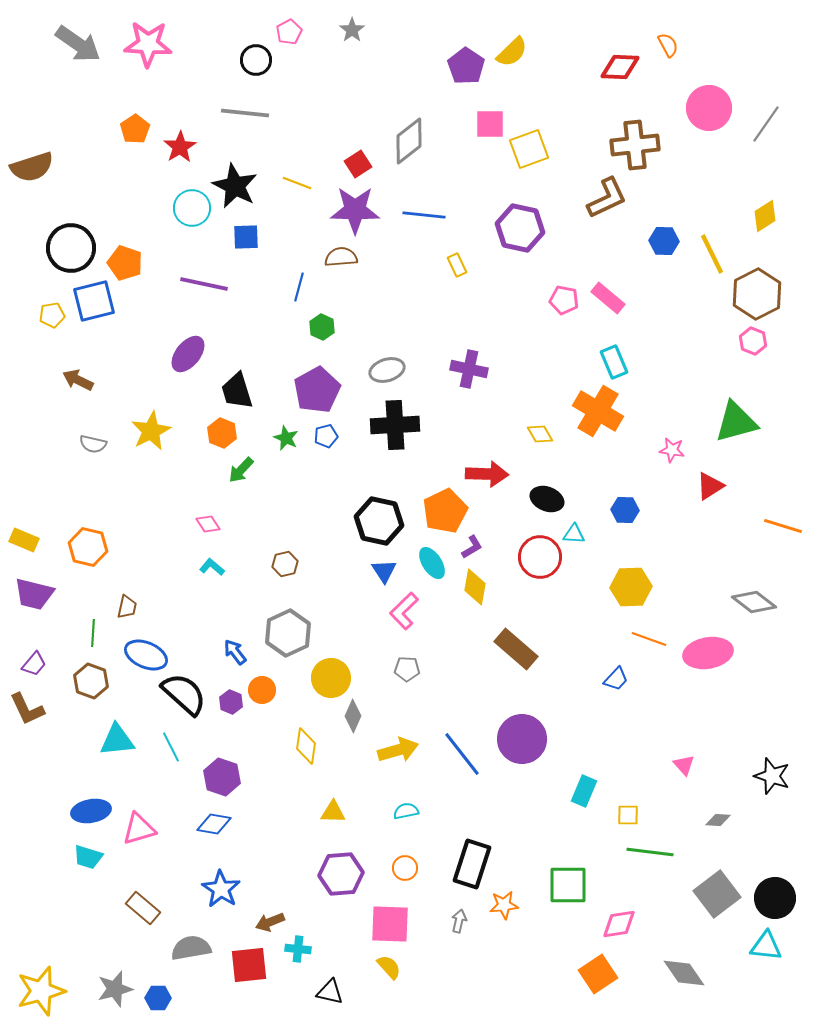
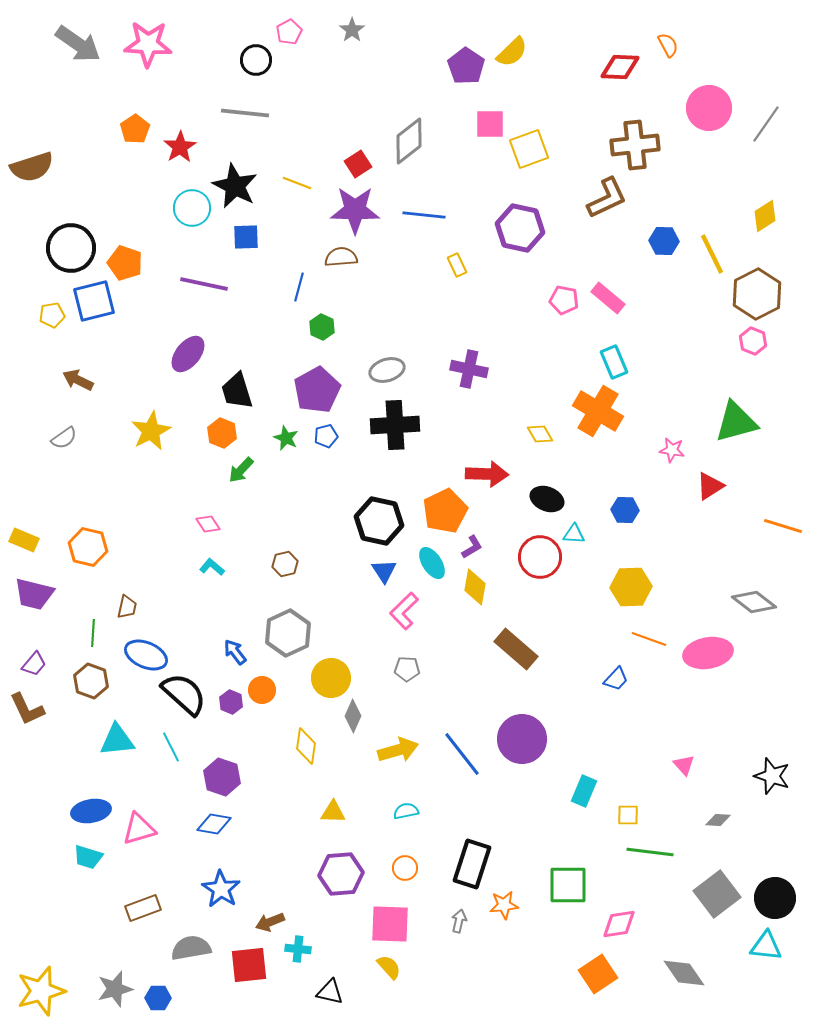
gray semicircle at (93, 444): moved 29 px left, 6 px up; rotated 48 degrees counterclockwise
brown rectangle at (143, 908): rotated 60 degrees counterclockwise
